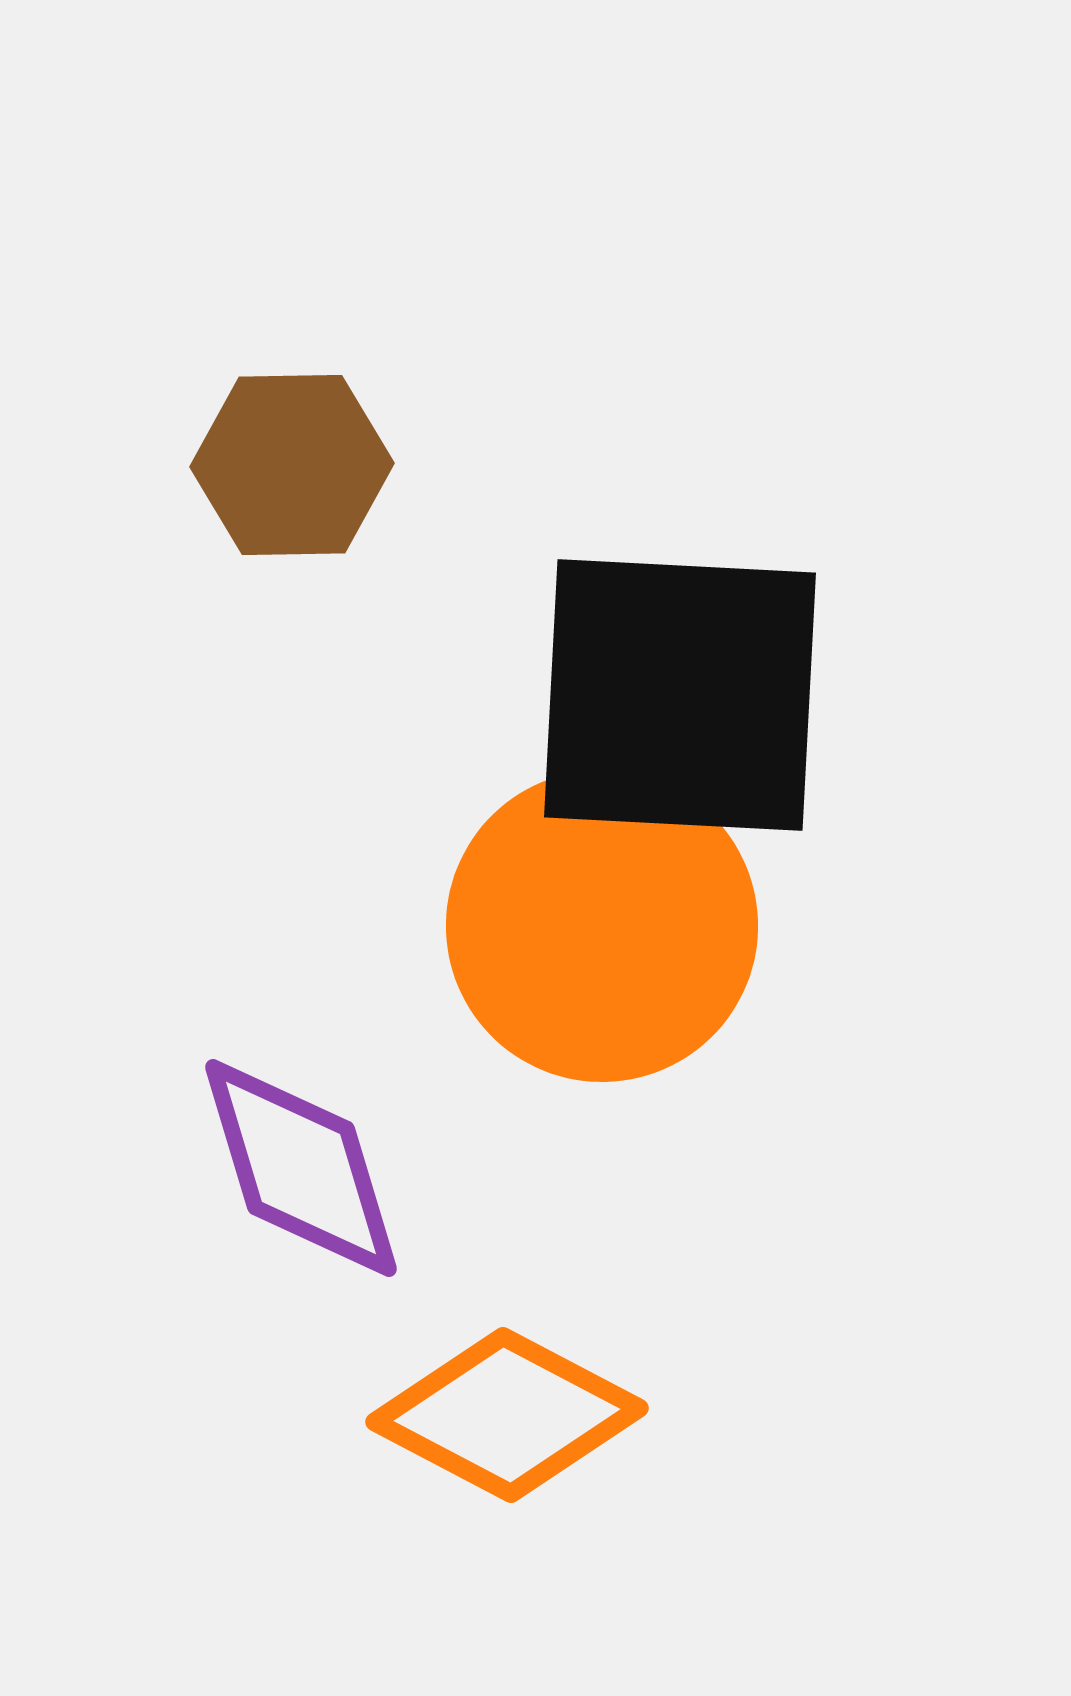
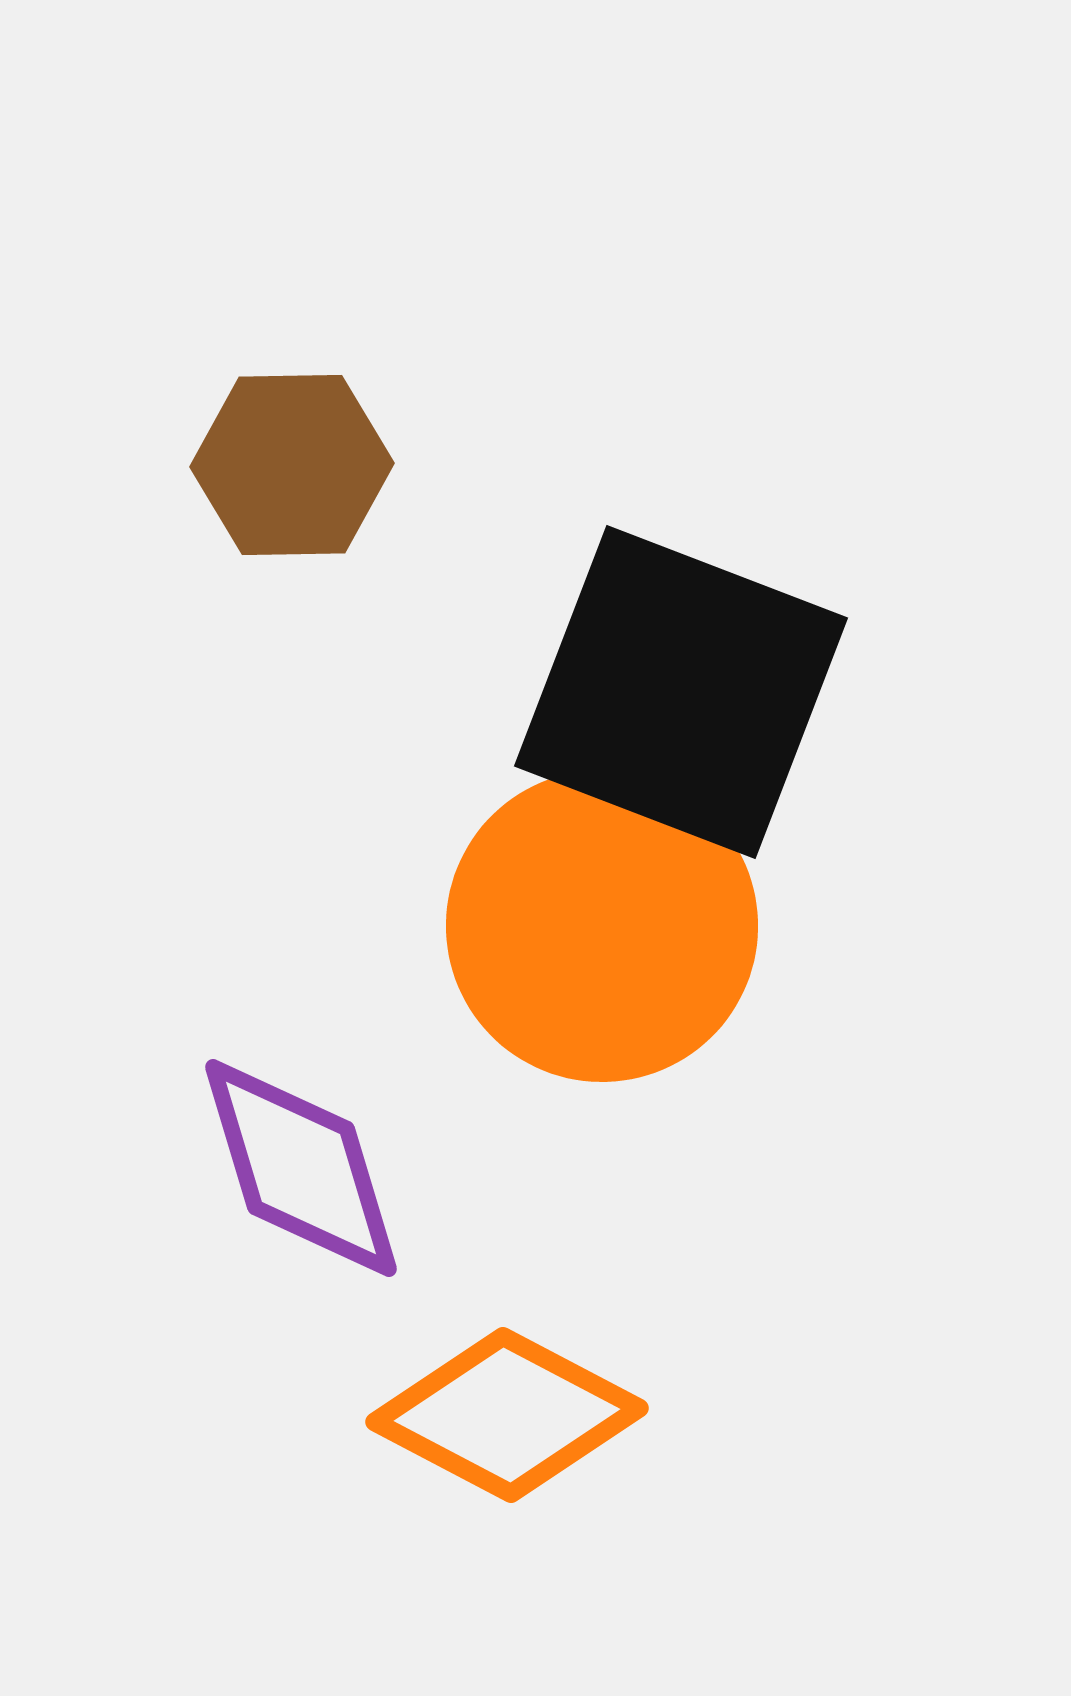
black square: moved 1 px right, 3 px up; rotated 18 degrees clockwise
